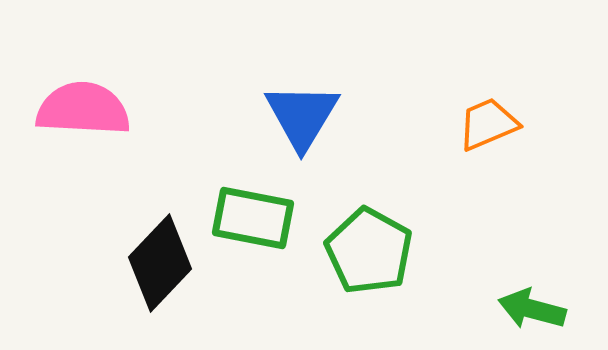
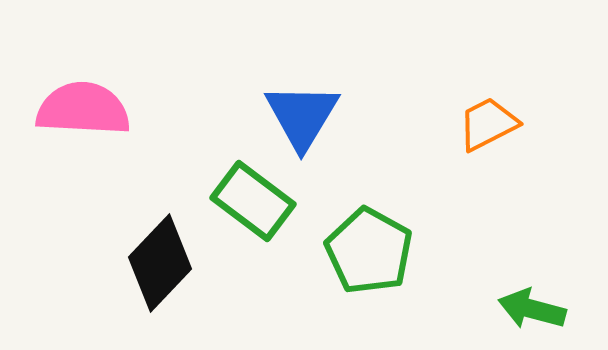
orange trapezoid: rotated 4 degrees counterclockwise
green rectangle: moved 17 px up; rotated 26 degrees clockwise
